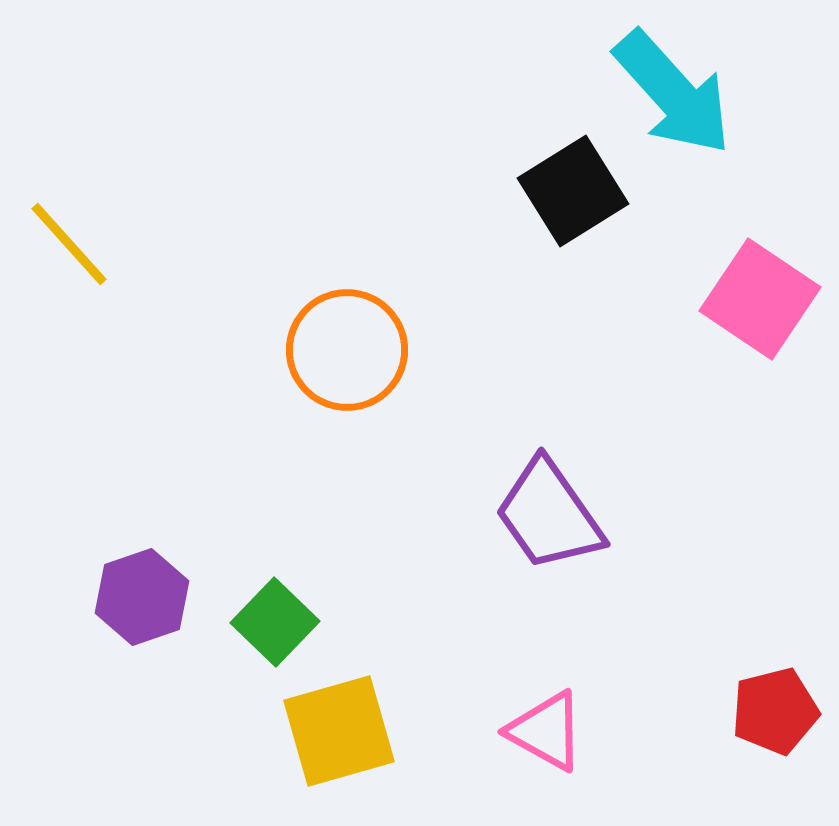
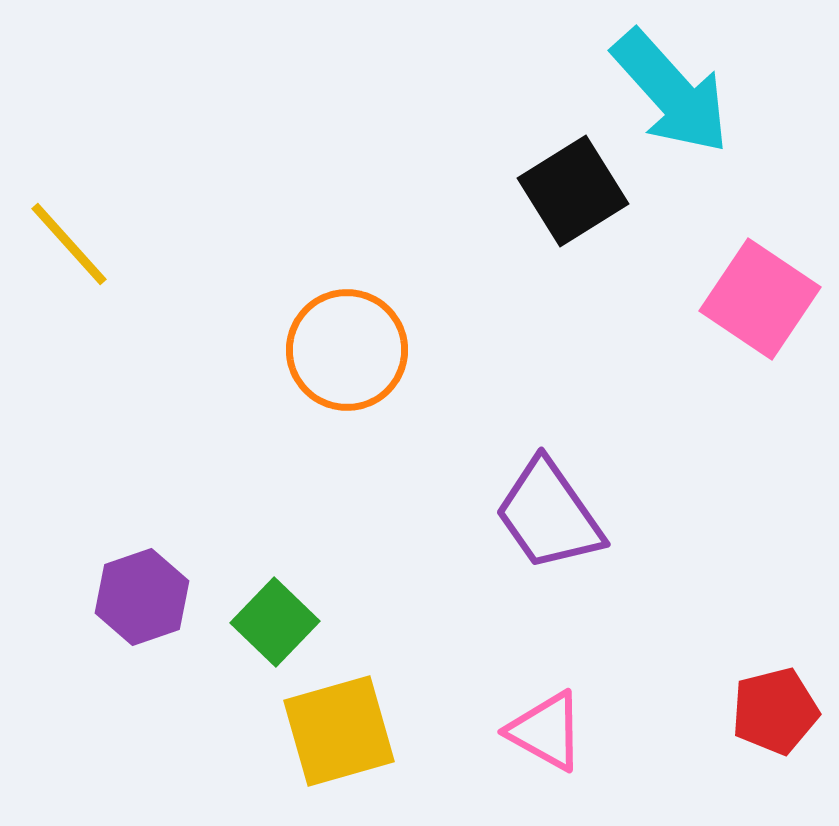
cyan arrow: moved 2 px left, 1 px up
